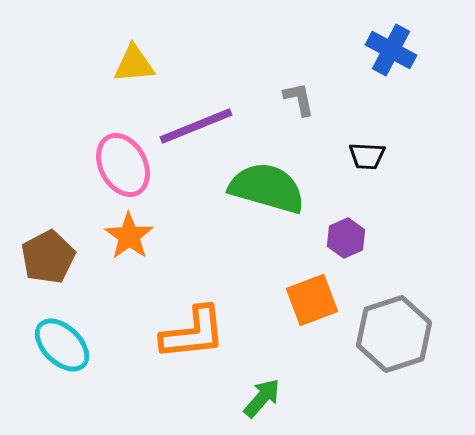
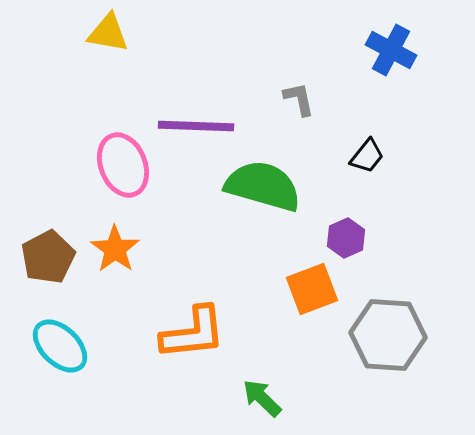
yellow triangle: moved 26 px left, 31 px up; rotated 15 degrees clockwise
purple line: rotated 24 degrees clockwise
black trapezoid: rotated 54 degrees counterclockwise
pink ellipse: rotated 6 degrees clockwise
green semicircle: moved 4 px left, 2 px up
orange star: moved 14 px left, 13 px down
orange square: moved 11 px up
gray hexagon: moved 6 px left, 1 px down; rotated 22 degrees clockwise
cyan ellipse: moved 2 px left, 1 px down
green arrow: rotated 87 degrees counterclockwise
